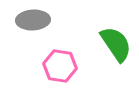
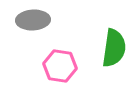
green semicircle: moved 2 px left, 4 px down; rotated 42 degrees clockwise
